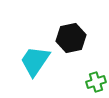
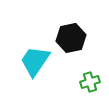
green cross: moved 6 px left
